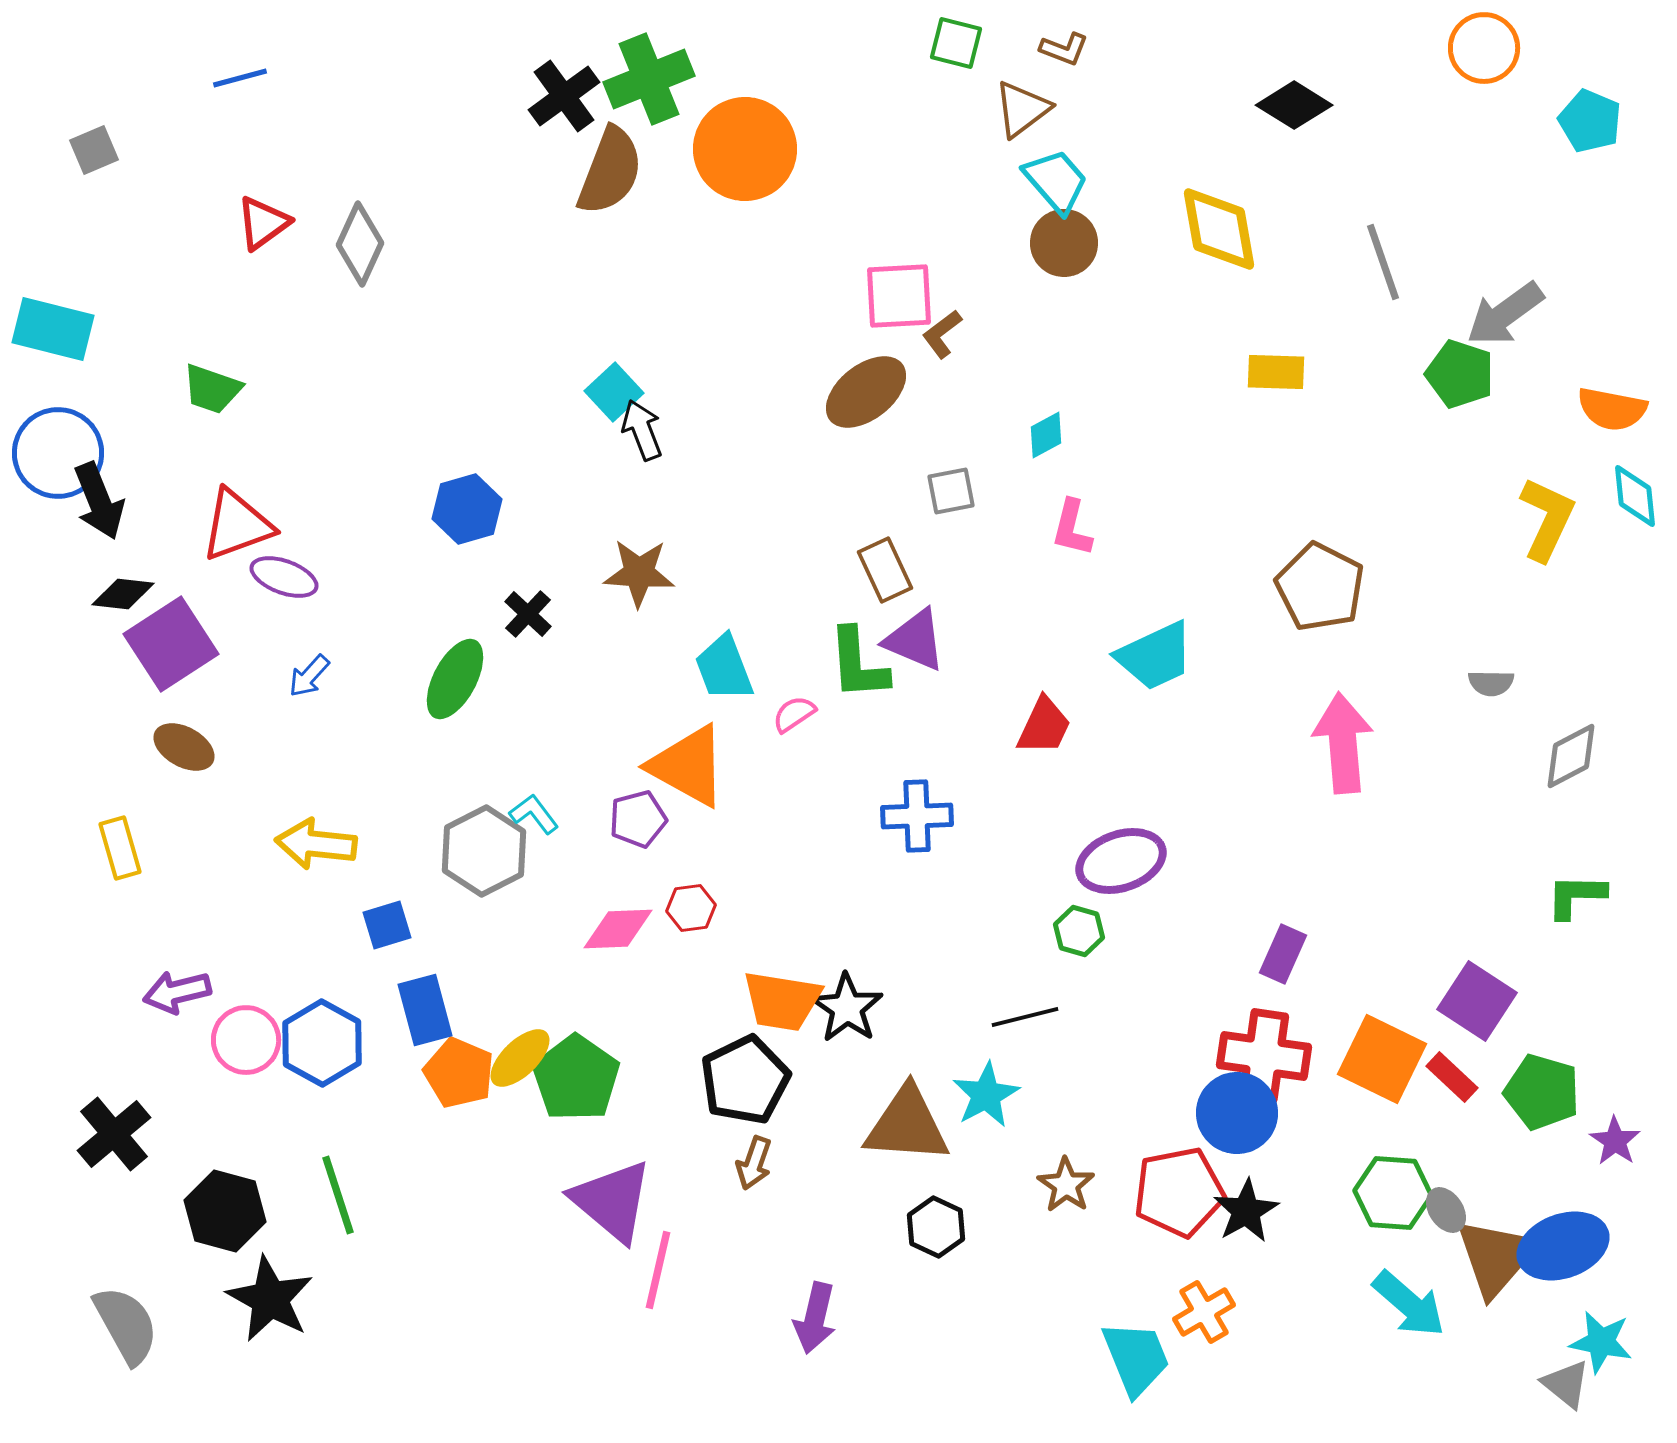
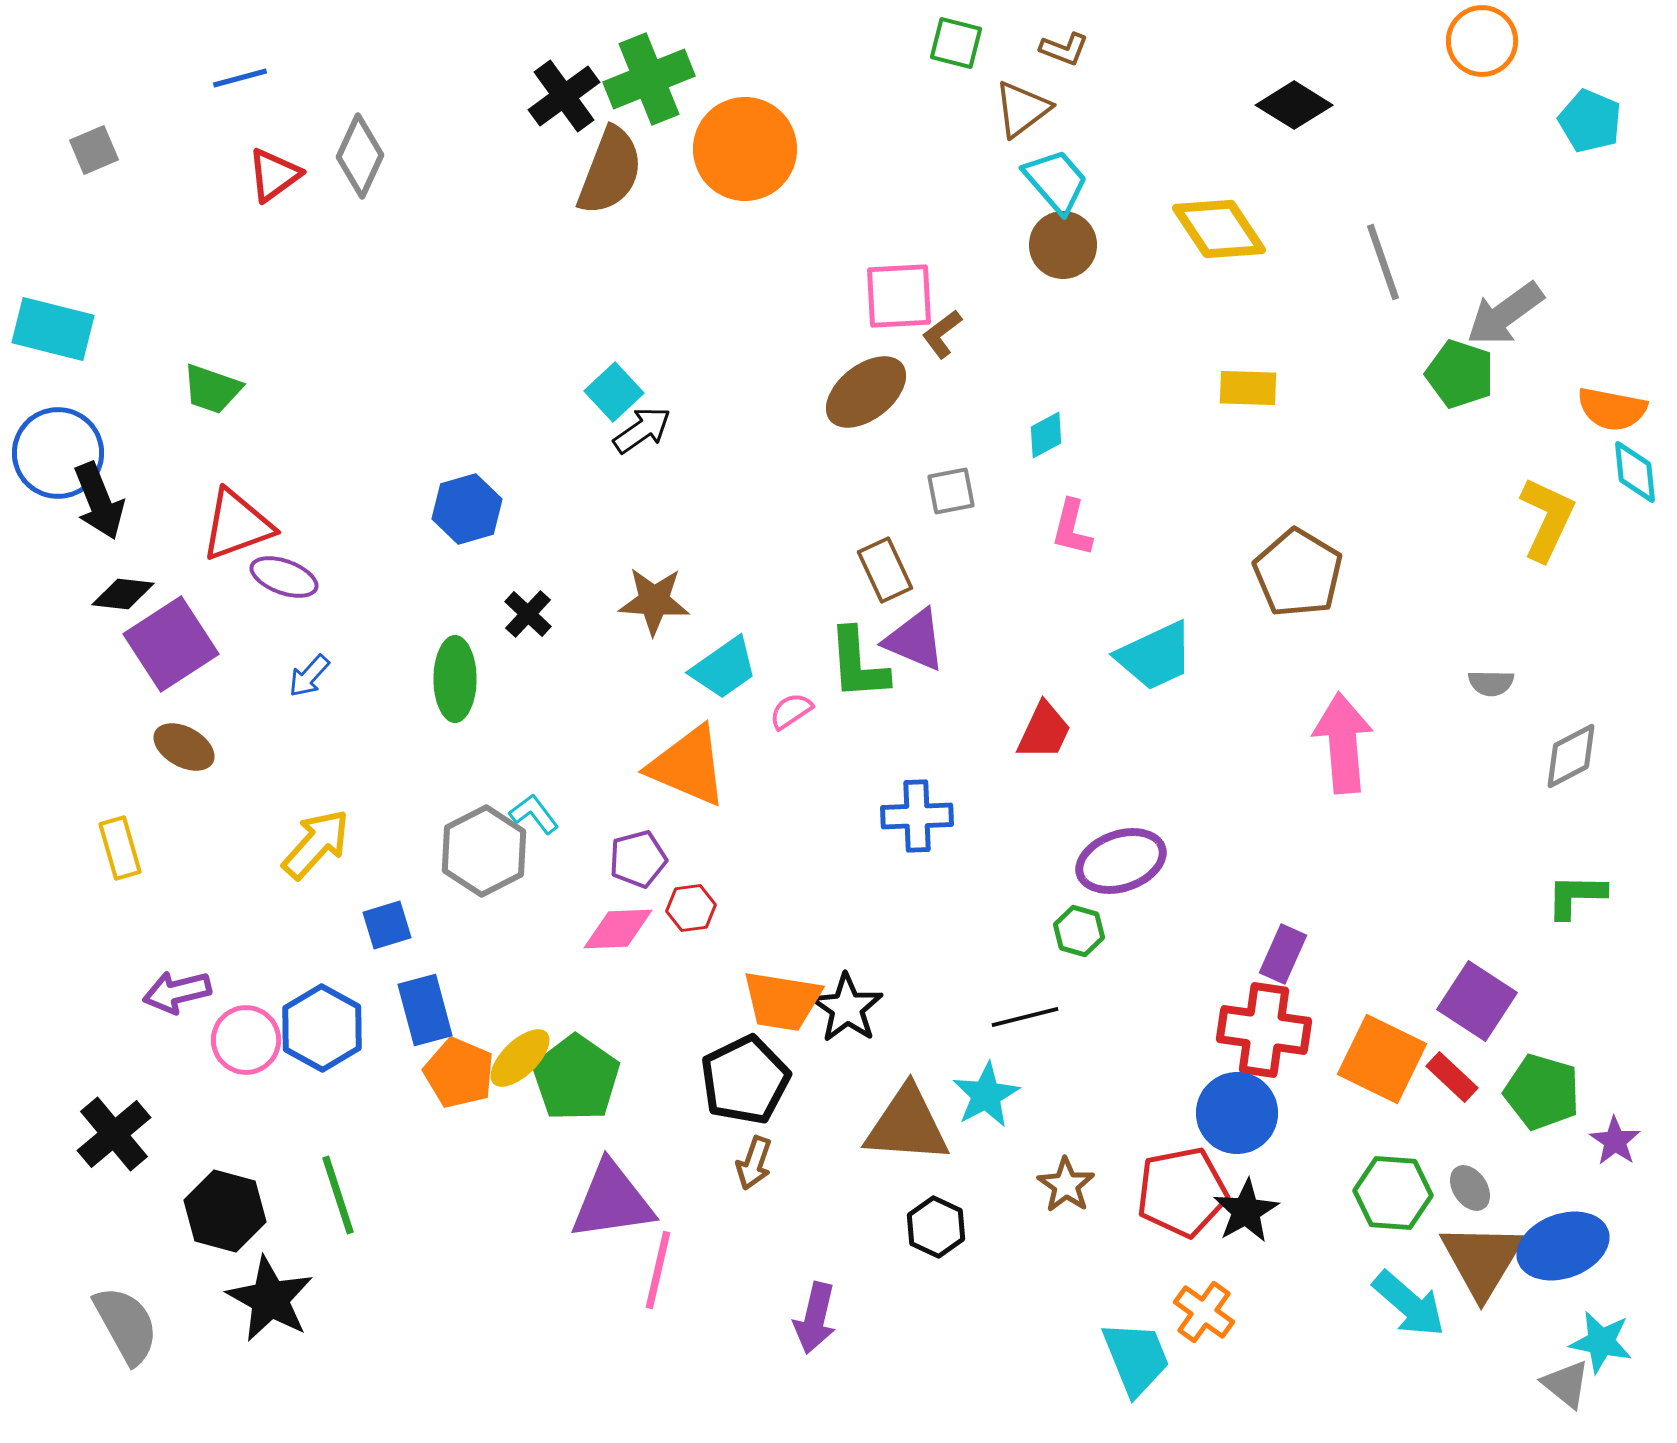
orange circle at (1484, 48): moved 2 px left, 7 px up
red triangle at (263, 223): moved 11 px right, 48 px up
yellow diamond at (1219, 229): rotated 24 degrees counterclockwise
brown circle at (1064, 243): moved 1 px left, 2 px down
gray diamond at (360, 244): moved 88 px up
yellow rectangle at (1276, 372): moved 28 px left, 16 px down
black arrow at (642, 430): rotated 76 degrees clockwise
cyan diamond at (1635, 496): moved 24 px up
brown star at (639, 573): moved 15 px right, 28 px down
brown pentagon at (1320, 587): moved 22 px left, 14 px up; rotated 4 degrees clockwise
cyan trapezoid at (724, 668): rotated 104 degrees counterclockwise
green ellipse at (455, 679): rotated 28 degrees counterclockwise
pink semicircle at (794, 714): moved 3 px left, 3 px up
red trapezoid at (1044, 726): moved 5 px down
orange triangle at (688, 766): rotated 6 degrees counterclockwise
purple pentagon at (638, 819): moved 40 px down
yellow arrow at (316, 844): rotated 126 degrees clockwise
blue hexagon at (322, 1043): moved 15 px up
red cross at (1264, 1056): moved 26 px up
red pentagon at (1179, 1192): moved 3 px right
purple triangle at (612, 1201): rotated 48 degrees counterclockwise
gray ellipse at (1446, 1210): moved 24 px right, 22 px up
brown triangle at (1496, 1257): moved 14 px left, 3 px down; rotated 10 degrees counterclockwise
orange cross at (1204, 1312): rotated 24 degrees counterclockwise
